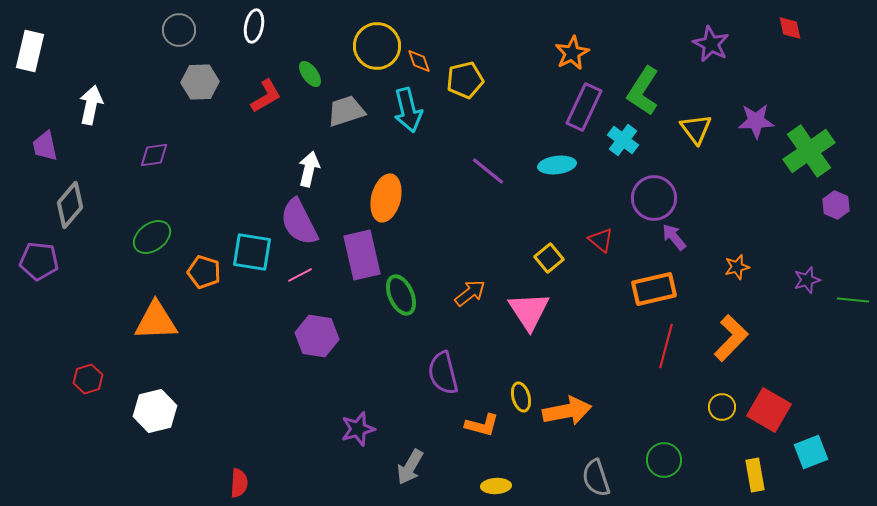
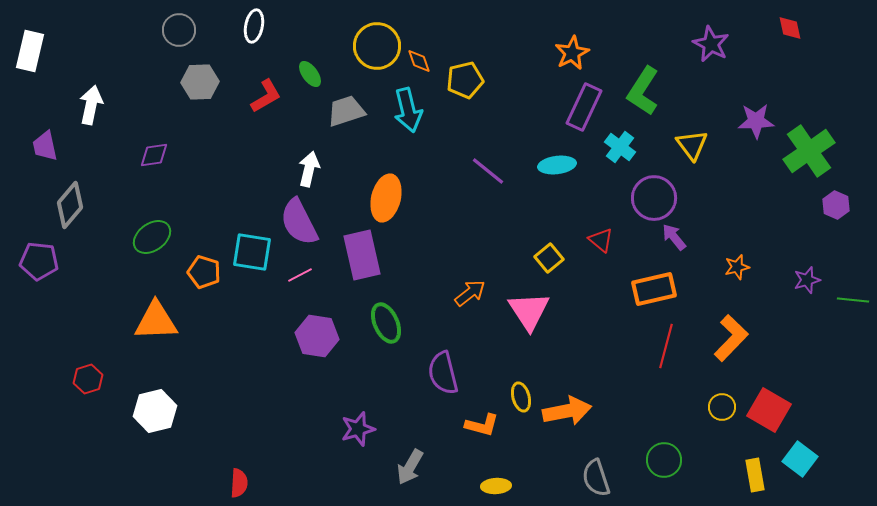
yellow triangle at (696, 129): moved 4 px left, 16 px down
cyan cross at (623, 140): moved 3 px left, 7 px down
green ellipse at (401, 295): moved 15 px left, 28 px down
cyan square at (811, 452): moved 11 px left, 7 px down; rotated 32 degrees counterclockwise
